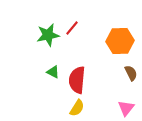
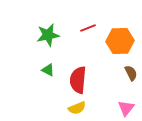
red line: moved 16 px right; rotated 28 degrees clockwise
green triangle: moved 5 px left, 2 px up
red semicircle: moved 1 px right
yellow semicircle: rotated 36 degrees clockwise
